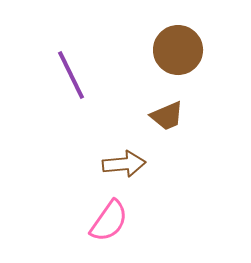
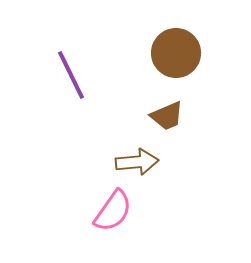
brown circle: moved 2 px left, 3 px down
brown arrow: moved 13 px right, 2 px up
pink semicircle: moved 4 px right, 10 px up
